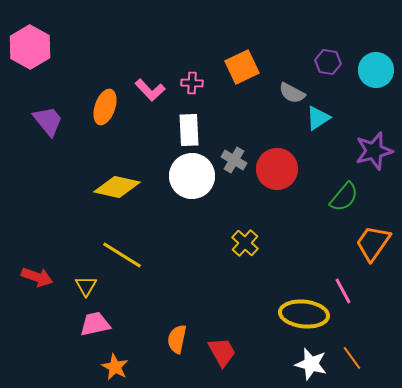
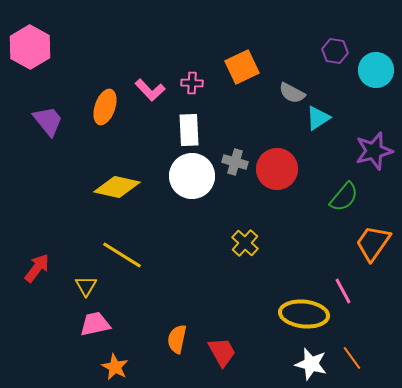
purple hexagon: moved 7 px right, 11 px up
gray cross: moved 1 px right, 2 px down; rotated 15 degrees counterclockwise
red arrow: moved 9 px up; rotated 72 degrees counterclockwise
